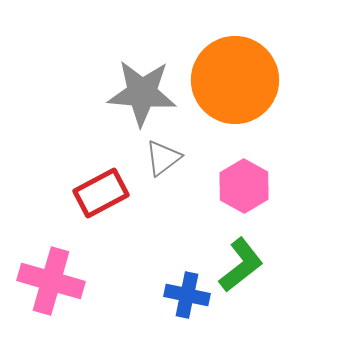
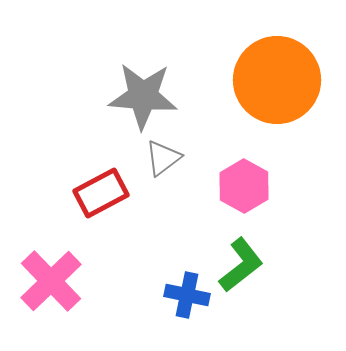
orange circle: moved 42 px right
gray star: moved 1 px right, 3 px down
pink cross: rotated 30 degrees clockwise
